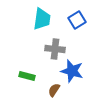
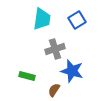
gray cross: rotated 24 degrees counterclockwise
